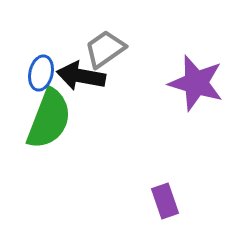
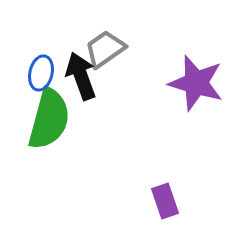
black arrow: rotated 60 degrees clockwise
green semicircle: rotated 6 degrees counterclockwise
